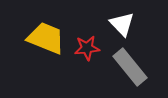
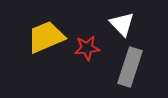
yellow trapezoid: moved 1 px up; rotated 45 degrees counterclockwise
gray rectangle: rotated 57 degrees clockwise
